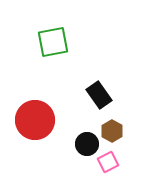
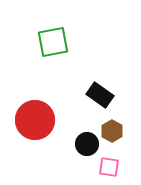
black rectangle: moved 1 px right; rotated 20 degrees counterclockwise
pink square: moved 1 px right, 5 px down; rotated 35 degrees clockwise
